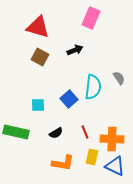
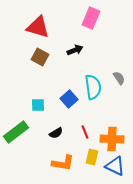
cyan semicircle: rotated 15 degrees counterclockwise
green rectangle: rotated 50 degrees counterclockwise
